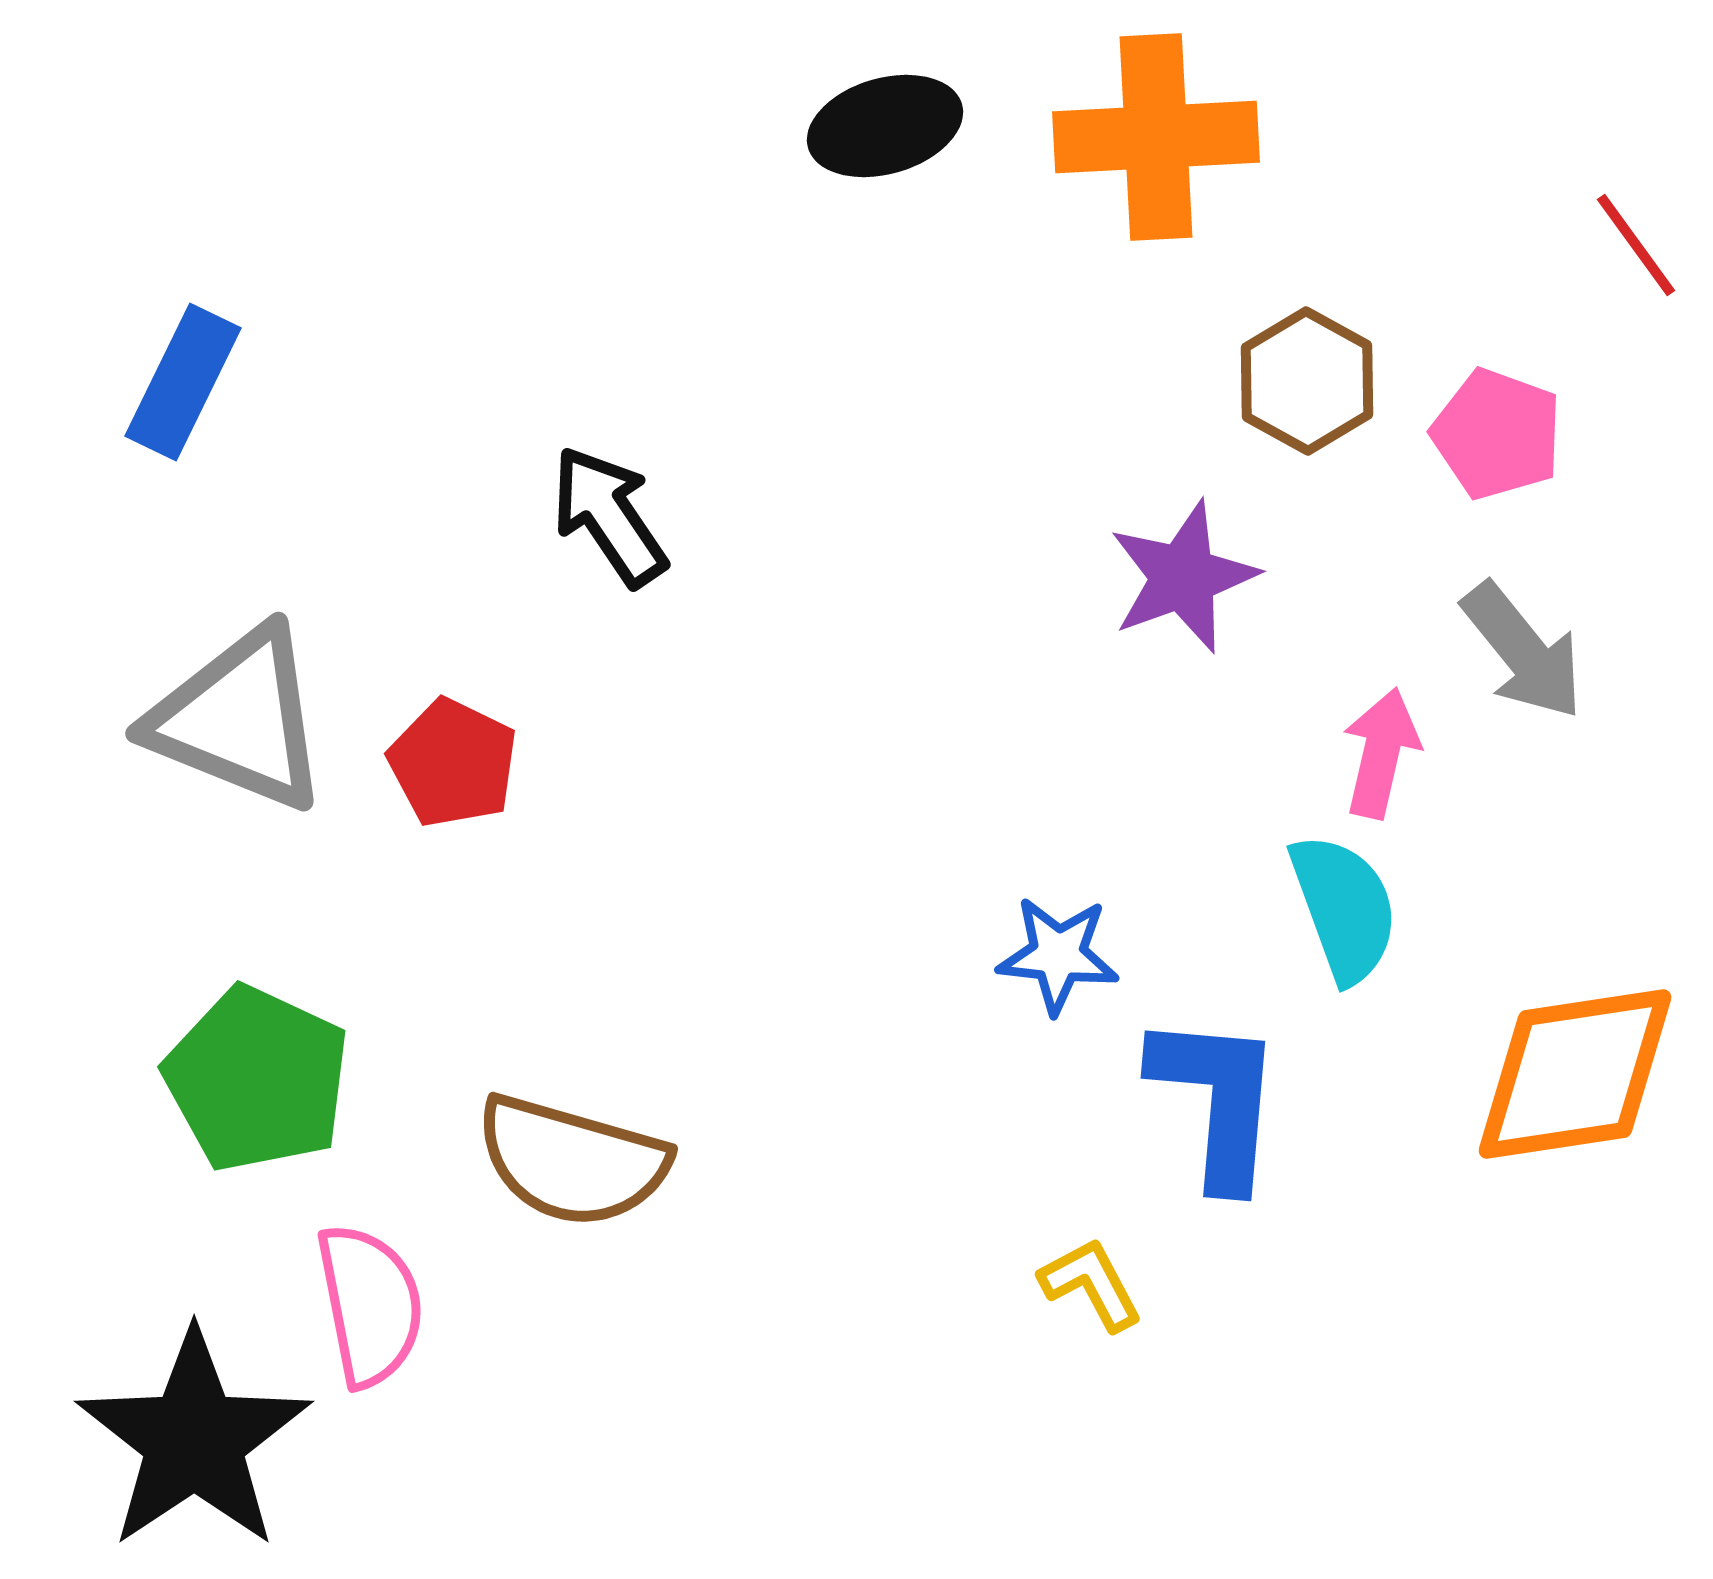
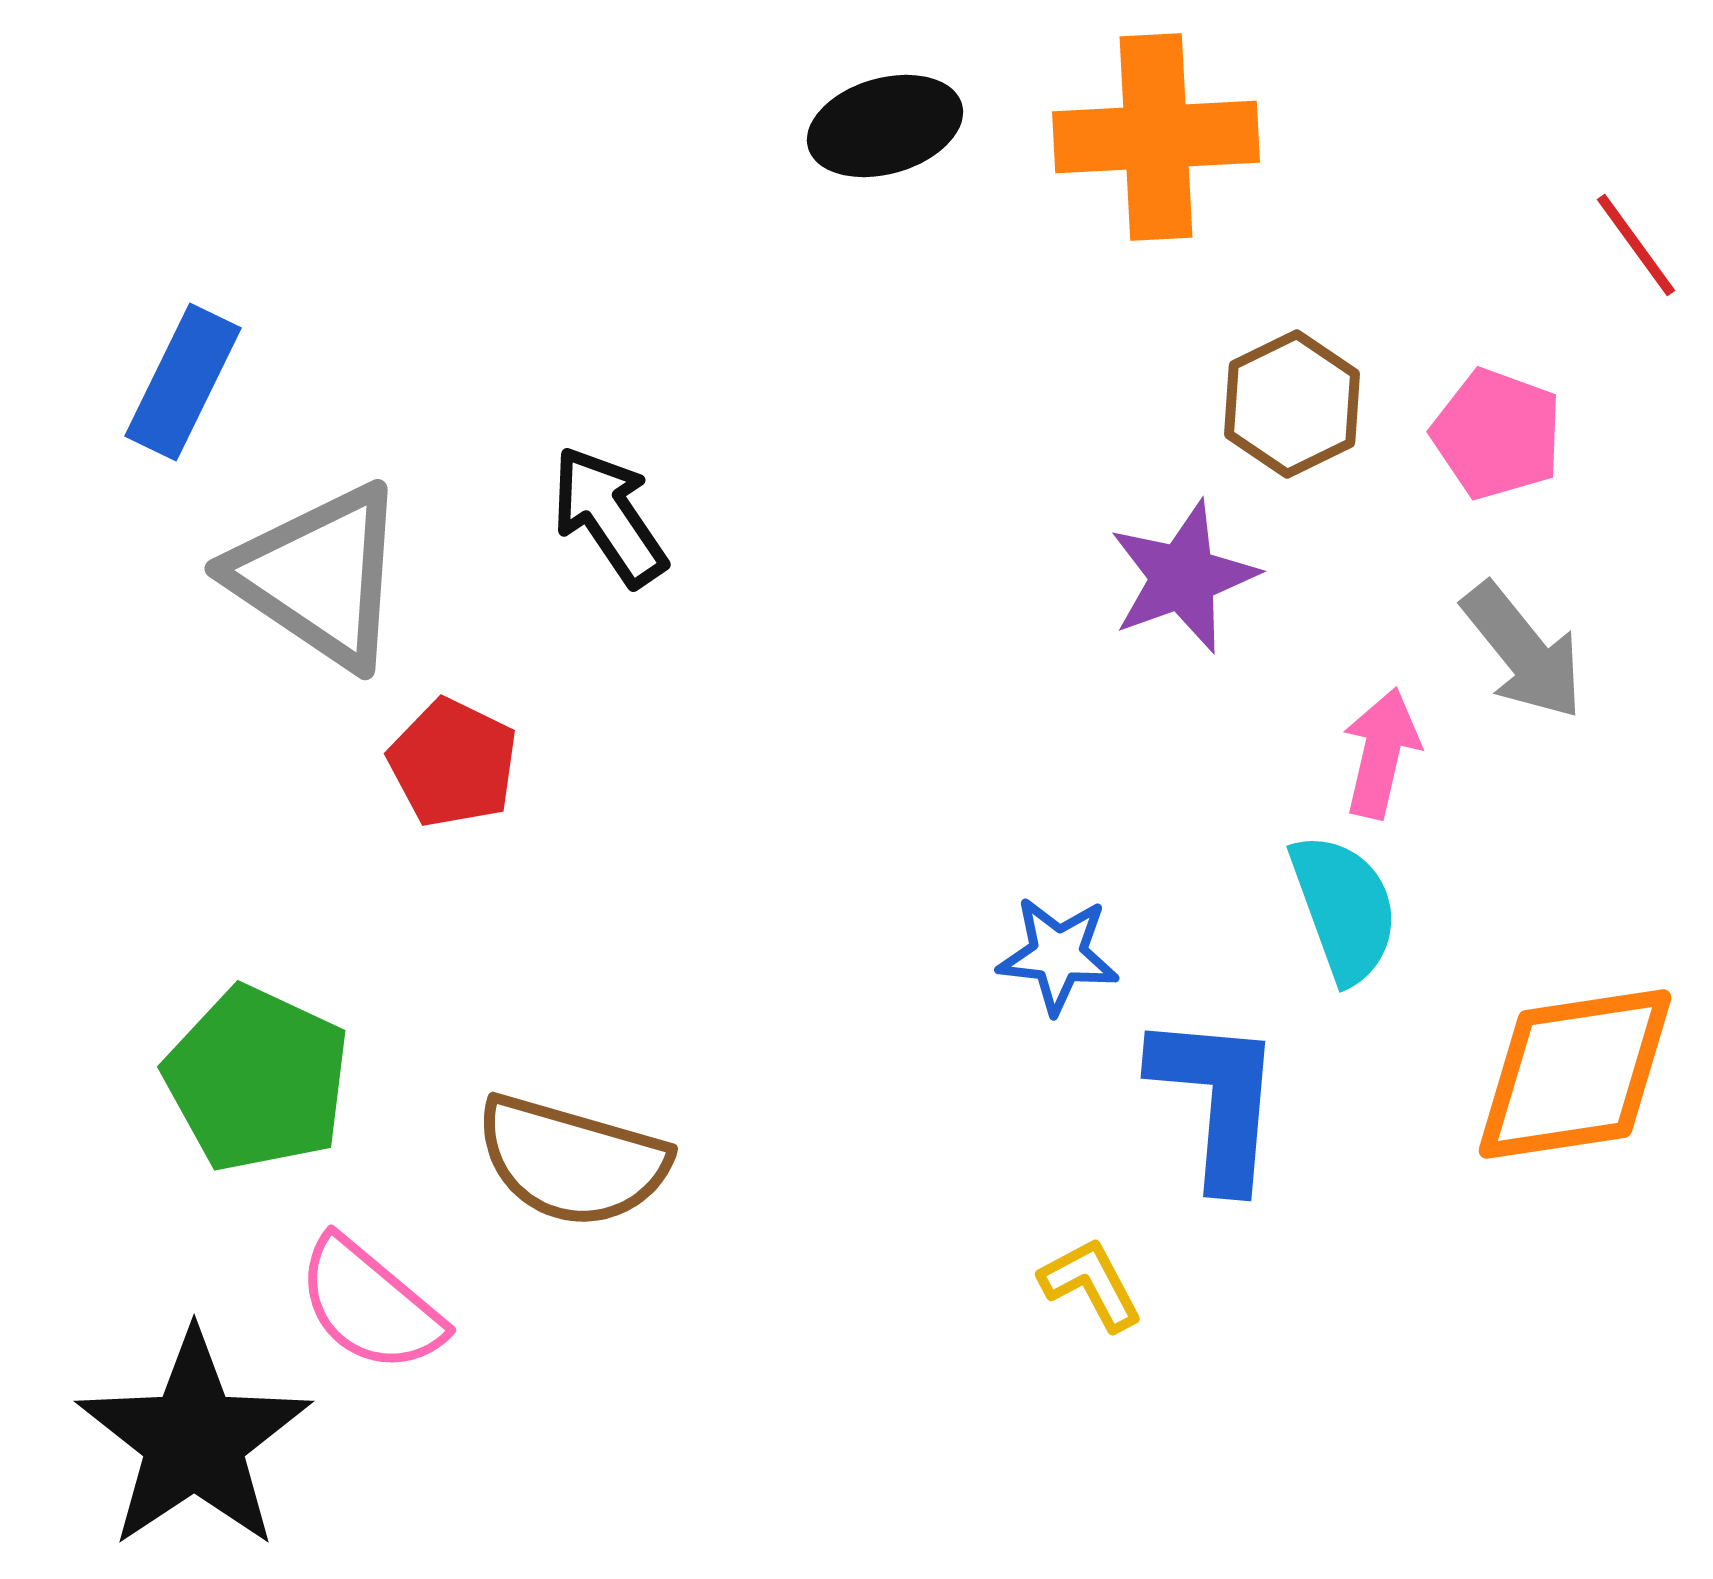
brown hexagon: moved 15 px left, 23 px down; rotated 5 degrees clockwise
gray triangle: moved 80 px right, 143 px up; rotated 12 degrees clockwise
pink semicircle: rotated 141 degrees clockwise
